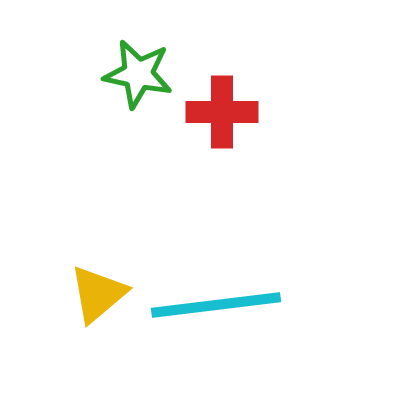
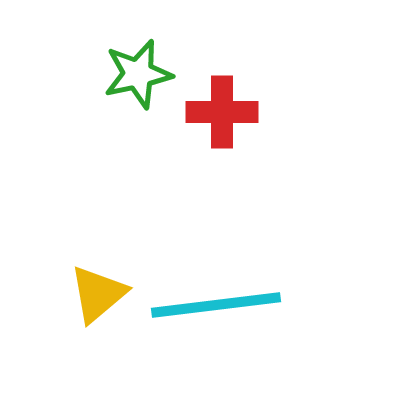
green star: rotated 24 degrees counterclockwise
